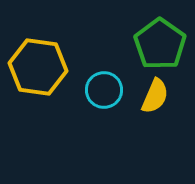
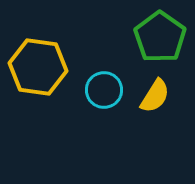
green pentagon: moved 7 px up
yellow semicircle: rotated 9 degrees clockwise
